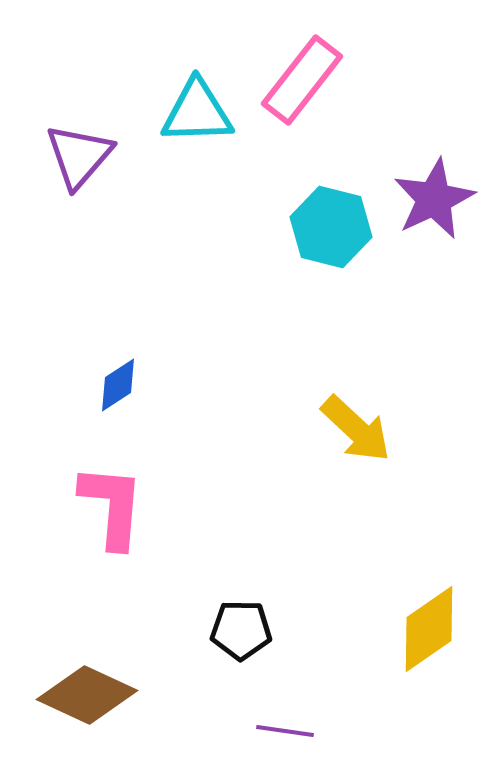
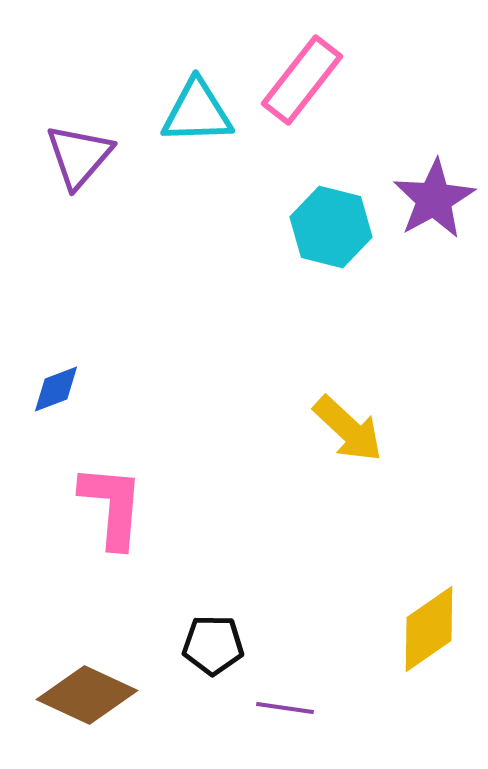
purple star: rotated 4 degrees counterclockwise
blue diamond: moved 62 px left, 4 px down; rotated 12 degrees clockwise
yellow arrow: moved 8 px left
black pentagon: moved 28 px left, 15 px down
purple line: moved 23 px up
